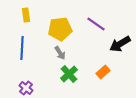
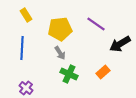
yellow rectangle: rotated 24 degrees counterclockwise
green cross: rotated 24 degrees counterclockwise
